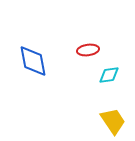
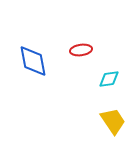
red ellipse: moved 7 px left
cyan diamond: moved 4 px down
